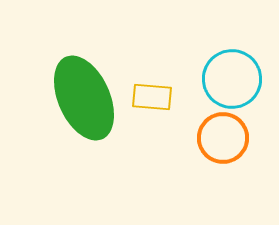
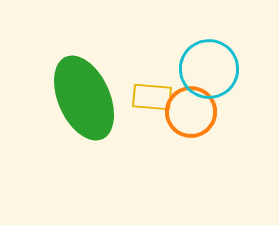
cyan circle: moved 23 px left, 10 px up
orange circle: moved 32 px left, 26 px up
